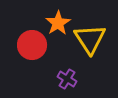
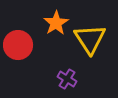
orange star: moved 2 px left
red circle: moved 14 px left
